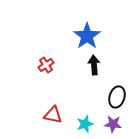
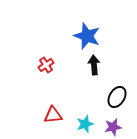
blue star: rotated 16 degrees counterclockwise
black ellipse: rotated 15 degrees clockwise
red triangle: rotated 18 degrees counterclockwise
purple star: moved 3 px down; rotated 18 degrees counterclockwise
